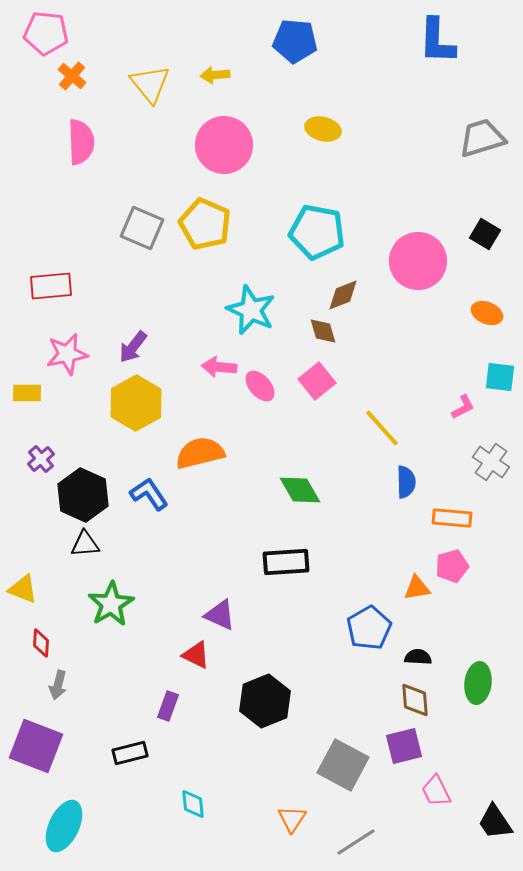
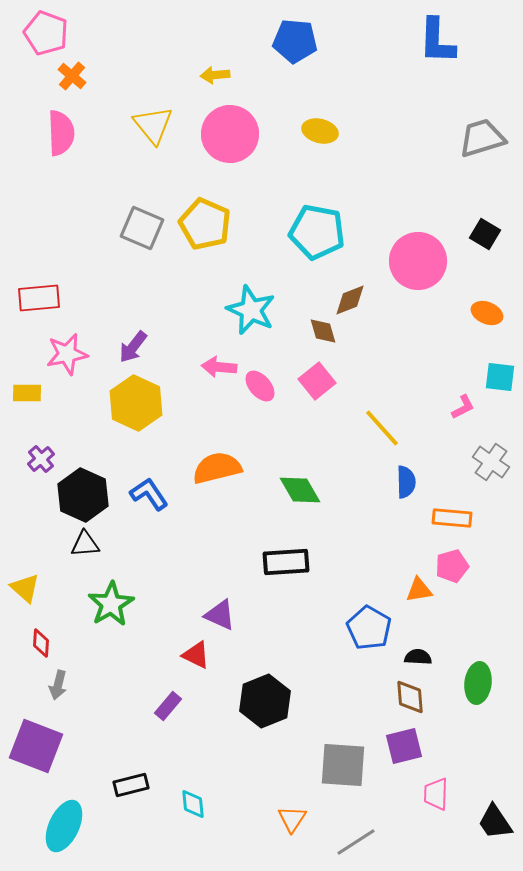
pink pentagon at (46, 33): rotated 15 degrees clockwise
yellow triangle at (150, 84): moved 3 px right, 41 px down
yellow ellipse at (323, 129): moved 3 px left, 2 px down
pink semicircle at (81, 142): moved 20 px left, 9 px up
pink circle at (224, 145): moved 6 px right, 11 px up
red rectangle at (51, 286): moved 12 px left, 12 px down
brown diamond at (343, 295): moved 7 px right, 5 px down
yellow hexagon at (136, 403): rotated 6 degrees counterclockwise
orange semicircle at (200, 453): moved 17 px right, 15 px down
orange triangle at (417, 588): moved 2 px right, 2 px down
yellow triangle at (23, 589): moved 2 px right, 1 px up; rotated 20 degrees clockwise
blue pentagon at (369, 628): rotated 12 degrees counterclockwise
brown diamond at (415, 700): moved 5 px left, 3 px up
purple rectangle at (168, 706): rotated 20 degrees clockwise
black rectangle at (130, 753): moved 1 px right, 32 px down
gray square at (343, 765): rotated 24 degrees counterclockwise
pink trapezoid at (436, 791): moved 3 px down; rotated 28 degrees clockwise
